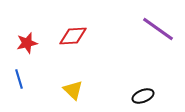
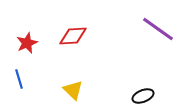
red star: rotated 10 degrees counterclockwise
